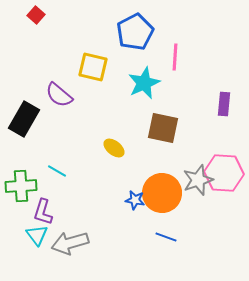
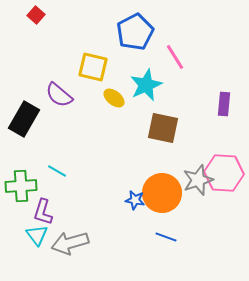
pink line: rotated 36 degrees counterclockwise
cyan star: moved 2 px right, 2 px down
yellow ellipse: moved 50 px up
